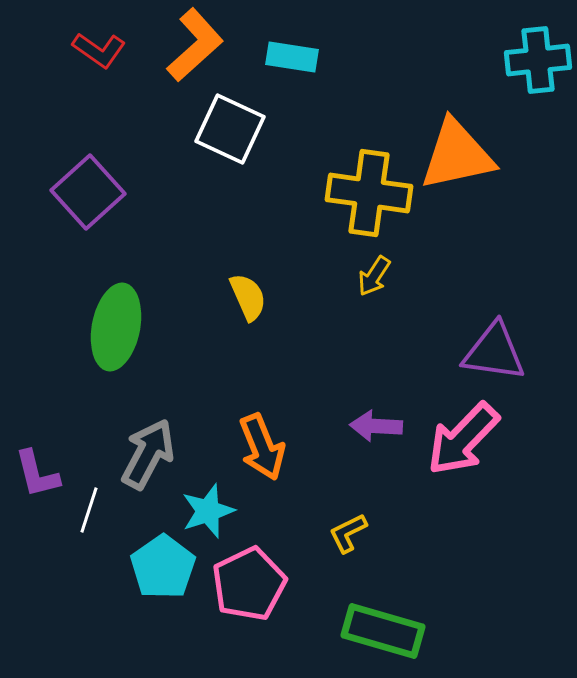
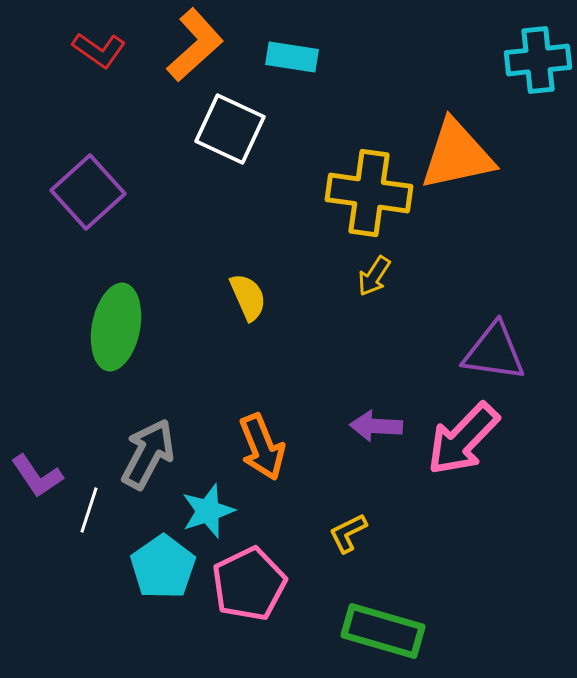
purple L-shape: moved 2 px down; rotated 20 degrees counterclockwise
